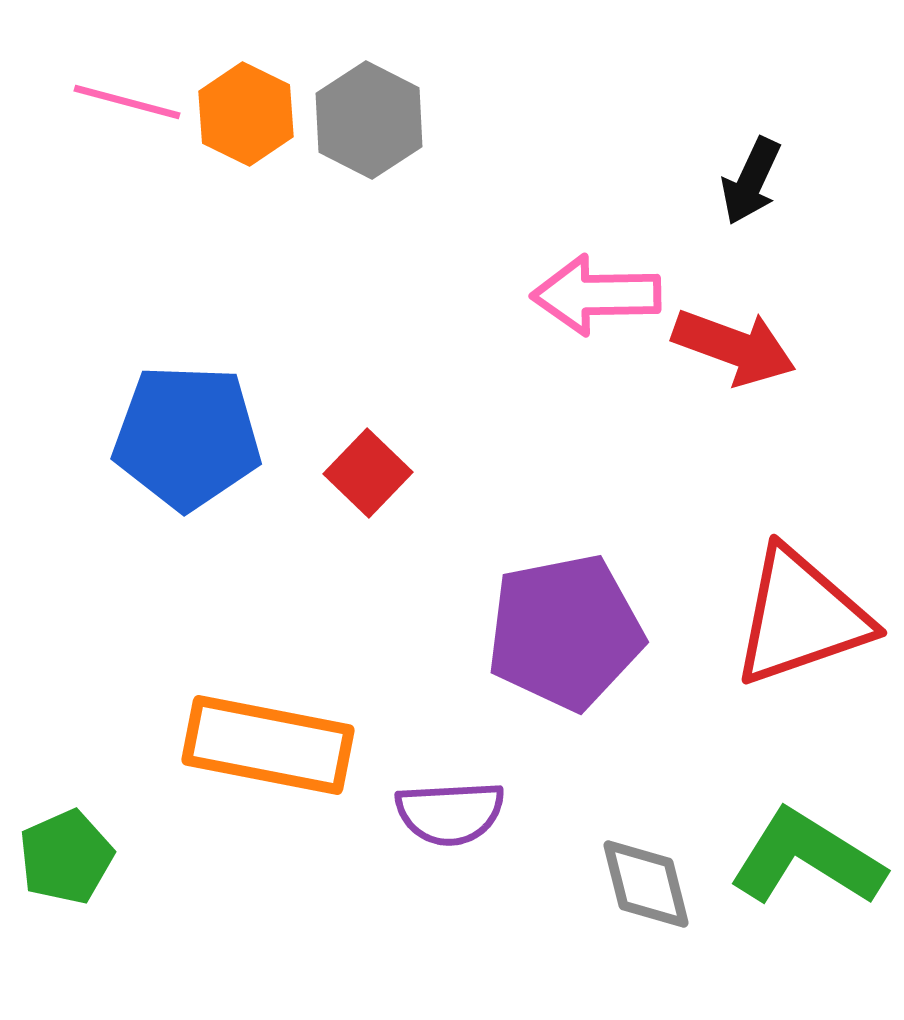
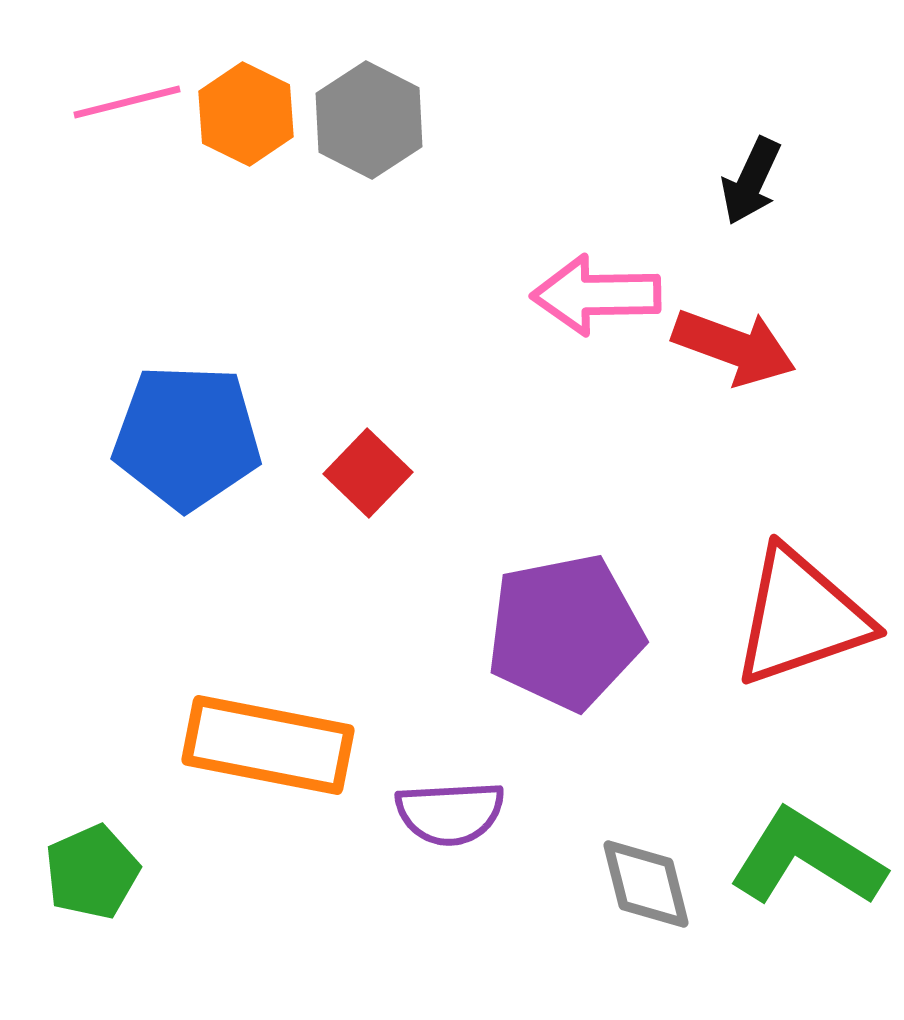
pink line: rotated 29 degrees counterclockwise
green pentagon: moved 26 px right, 15 px down
